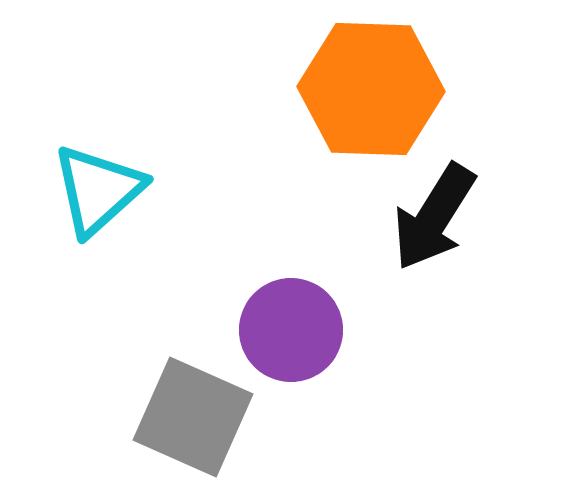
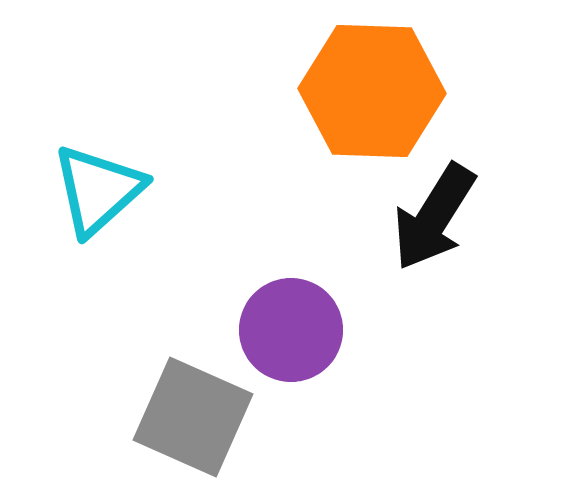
orange hexagon: moved 1 px right, 2 px down
